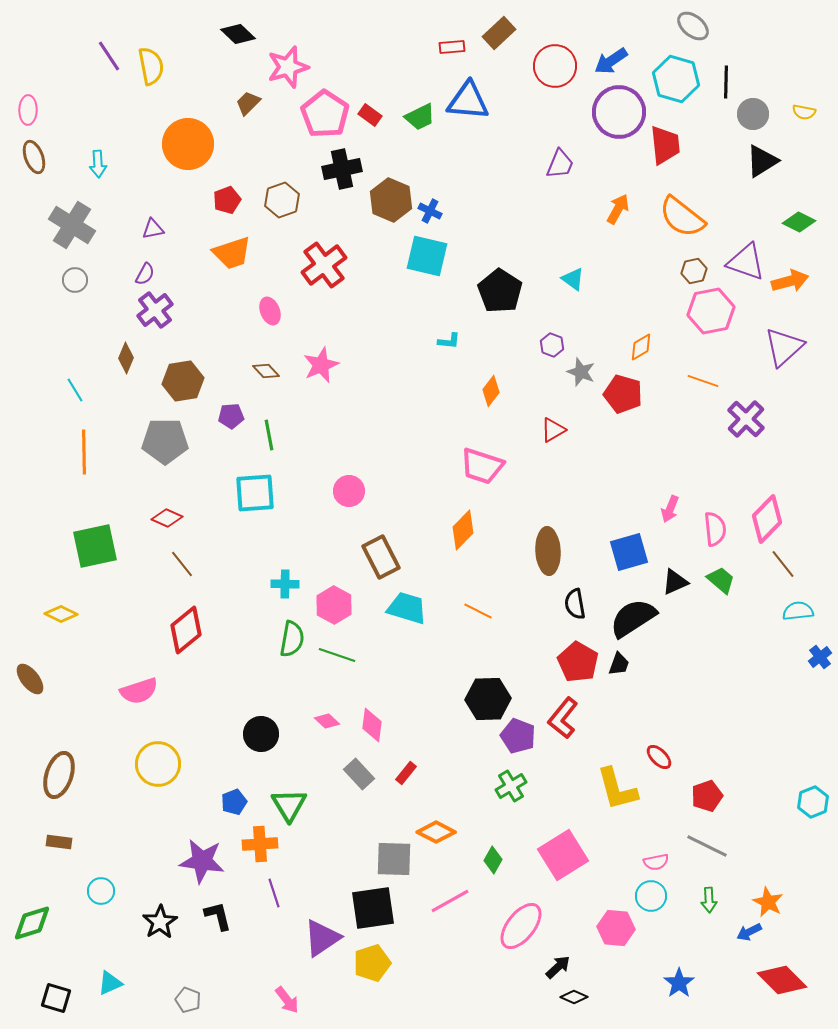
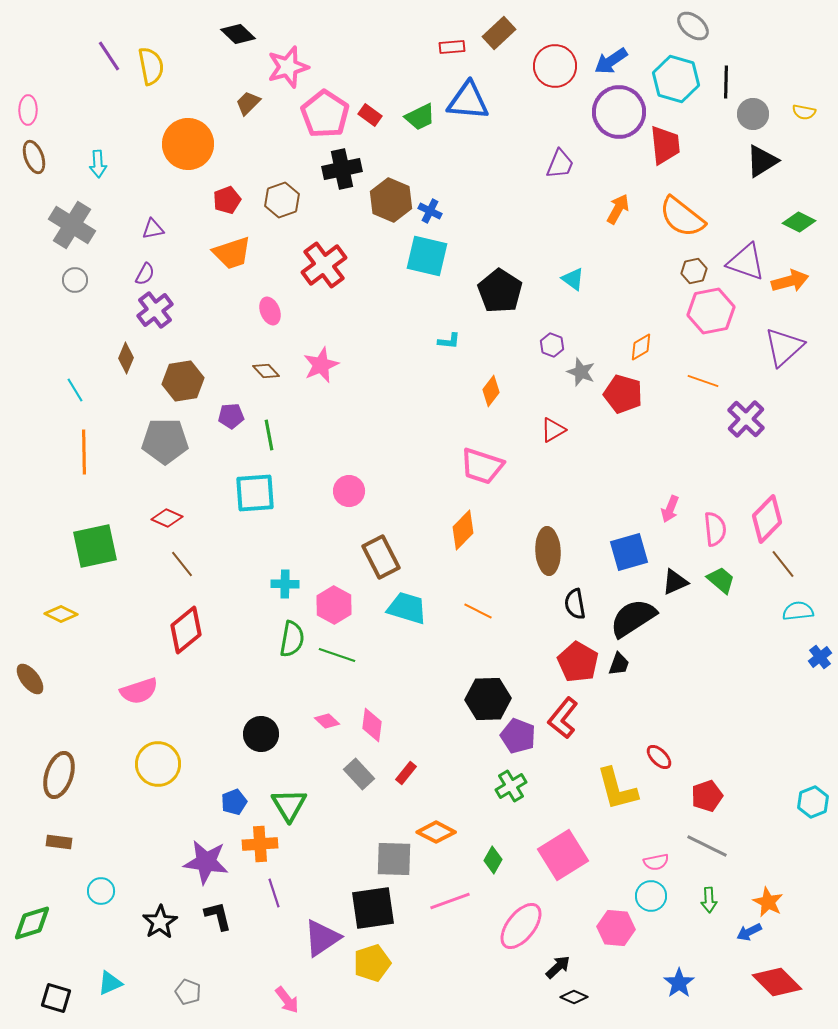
purple star at (202, 861): moved 4 px right, 1 px down
pink line at (450, 901): rotated 9 degrees clockwise
red diamond at (782, 980): moved 5 px left, 2 px down
gray pentagon at (188, 1000): moved 8 px up
